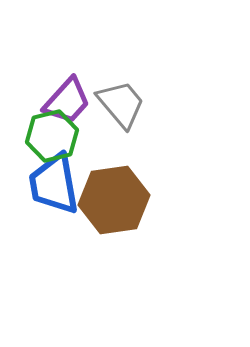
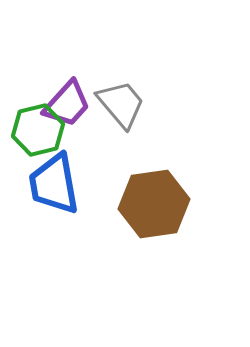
purple trapezoid: moved 3 px down
green hexagon: moved 14 px left, 6 px up
brown hexagon: moved 40 px right, 4 px down
